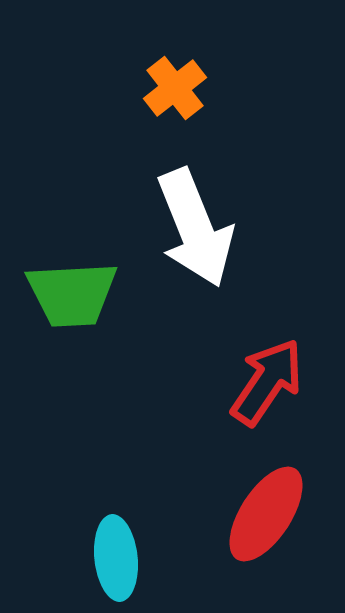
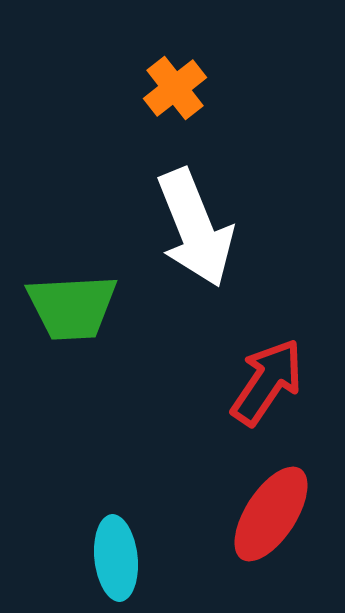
green trapezoid: moved 13 px down
red ellipse: moved 5 px right
